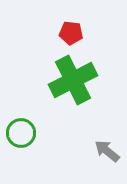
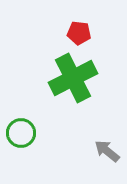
red pentagon: moved 8 px right
green cross: moved 2 px up
